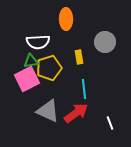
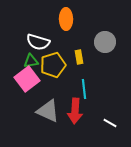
white semicircle: rotated 20 degrees clockwise
yellow pentagon: moved 4 px right, 3 px up
pink square: rotated 10 degrees counterclockwise
red arrow: moved 1 px left, 2 px up; rotated 130 degrees clockwise
white line: rotated 40 degrees counterclockwise
